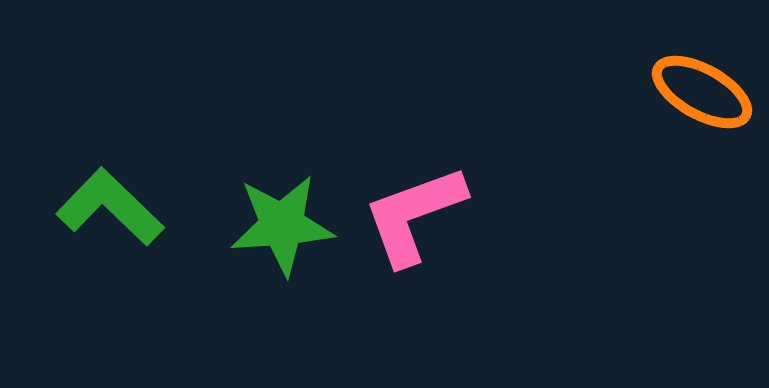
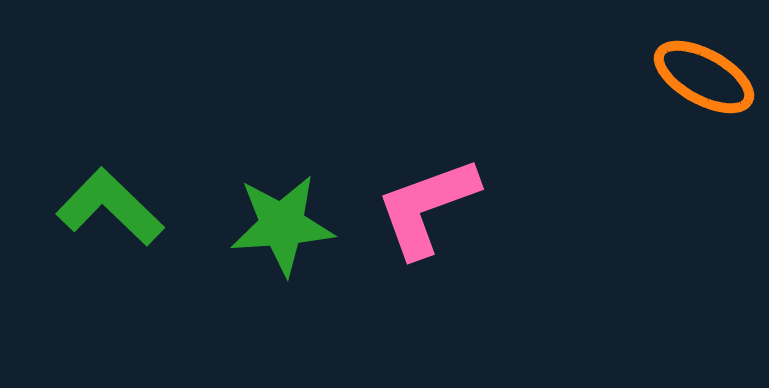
orange ellipse: moved 2 px right, 15 px up
pink L-shape: moved 13 px right, 8 px up
